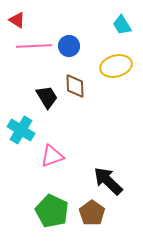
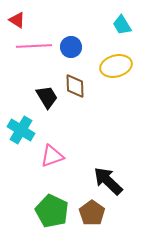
blue circle: moved 2 px right, 1 px down
